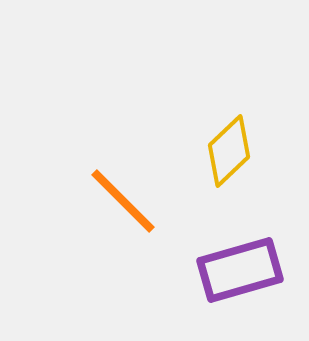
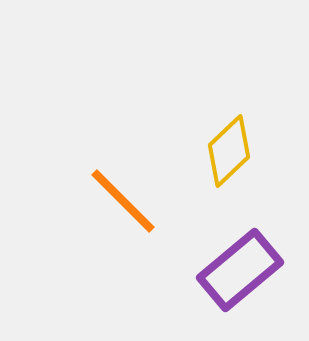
purple rectangle: rotated 24 degrees counterclockwise
